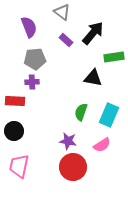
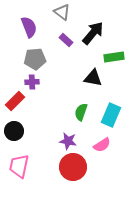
red rectangle: rotated 48 degrees counterclockwise
cyan rectangle: moved 2 px right
